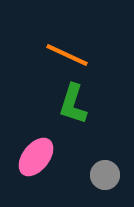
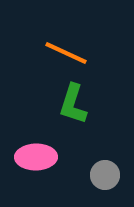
orange line: moved 1 px left, 2 px up
pink ellipse: rotated 51 degrees clockwise
